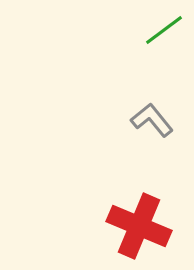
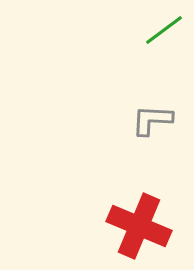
gray L-shape: rotated 48 degrees counterclockwise
